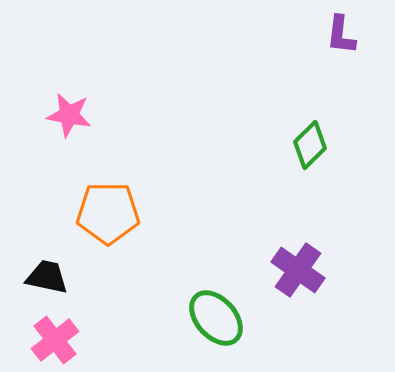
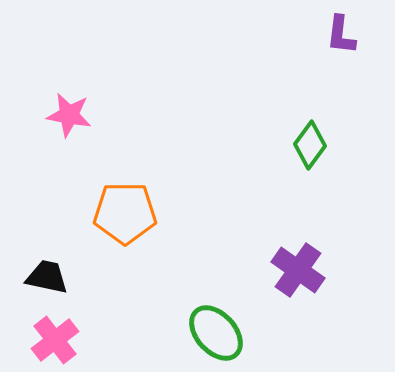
green diamond: rotated 9 degrees counterclockwise
orange pentagon: moved 17 px right
green ellipse: moved 15 px down
